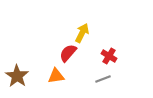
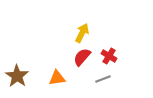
red semicircle: moved 14 px right, 4 px down
orange triangle: moved 1 px right, 2 px down
